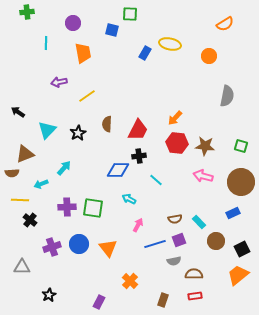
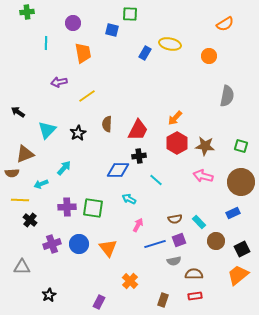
red hexagon at (177, 143): rotated 25 degrees clockwise
purple cross at (52, 247): moved 3 px up
